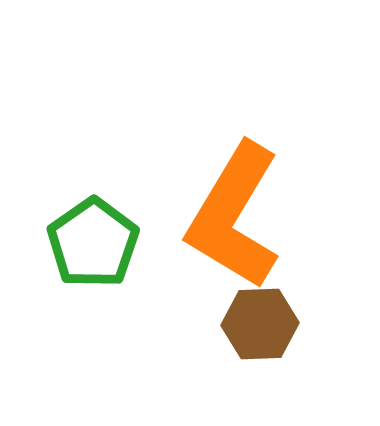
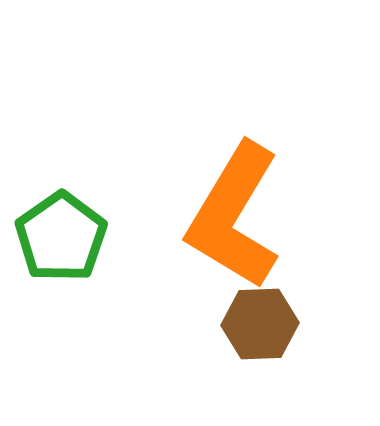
green pentagon: moved 32 px left, 6 px up
